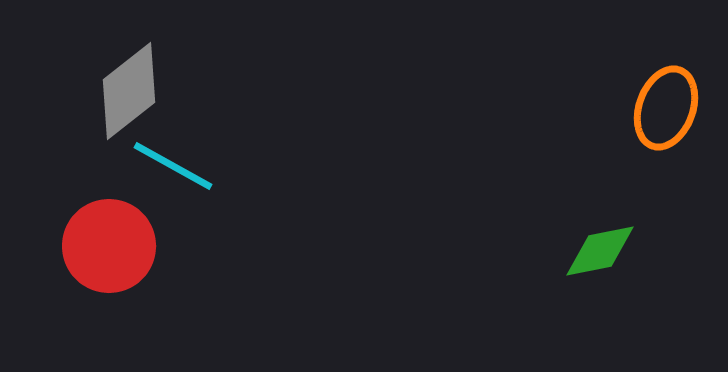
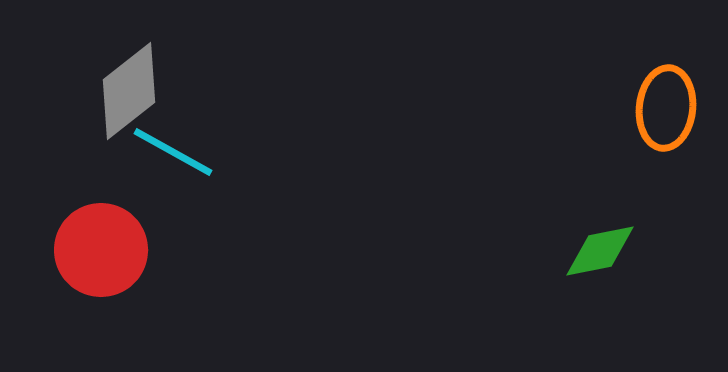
orange ellipse: rotated 14 degrees counterclockwise
cyan line: moved 14 px up
red circle: moved 8 px left, 4 px down
